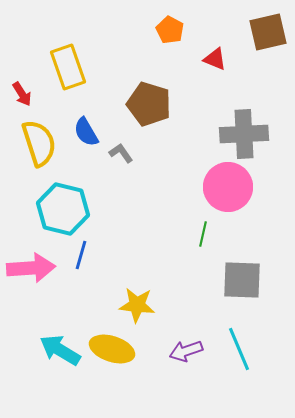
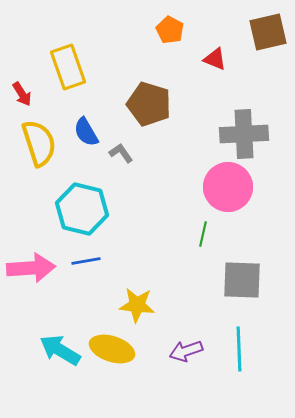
cyan hexagon: moved 19 px right
blue line: moved 5 px right, 6 px down; rotated 64 degrees clockwise
cyan line: rotated 21 degrees clockwise
